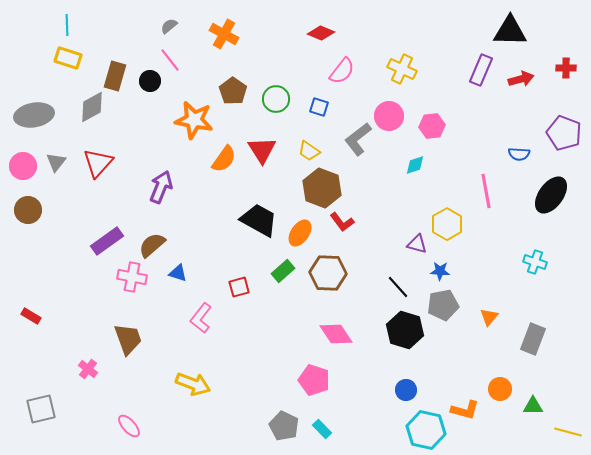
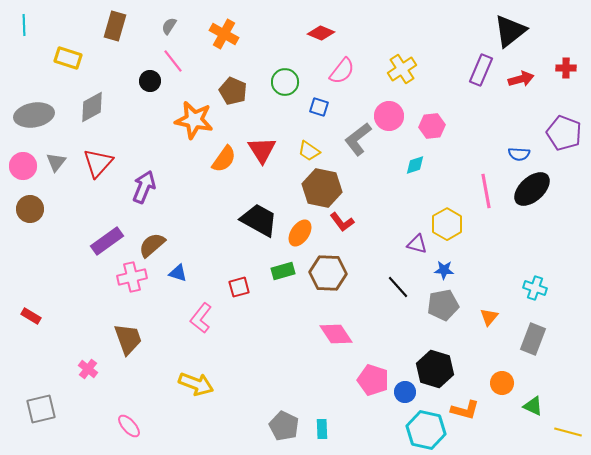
cyan line at (67, 25): moved 43 px left
gray semicircle at (169, 26): rotated 18 degrees counterclockwise
black triangle at (510, 31): rotated 39 degrees counterclockwise
pink line at (170, 60): moved 3 px right, 1 px down
yellow cross at (402, 69): rotated 32 degrees clockwise
brown rectangle at (115, 76): moved 50 px up
brown pentagon at (233, 91): rotated 12 degrees counterclockwise
green circle at (276, 99): moved 9 px right, 17 px up
purple arrow at (161, 187): moved 17 px left
brown hexagon at (322, 188): rotated 9 degrees counterclockwise
black ellipse at (551, 195): moved 19 px left, 6 px up; rotated 12 degrees clockwise
brown circle at (28, 210): moved 2 px right, 1 px up
cyan cross at (535, 262): moved 26 px down
green rectangle at (283, 271): rotated 25 degrees clockwise
blue star at (440, 271): moved 4 px right, 1 px up
pink cross at (132, 277): rotated 24 degrees counterclockwise
black hexagon at (405, 330): moved 30 px right, 39 px down
pink pentagon at (314, 380): moved 59 px right
yellow arrow at (193, 384): moved 3 px right
orange circle at (500, 389): moved 2 px right, 6 px up
blue circle at (406, 390): moved 1 px left, 2 px down
green triangle at (533, 406): rotated 25 degrees clockwise
cyan rectangle at (322, 429): rotated 42 degrees clockwise
